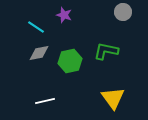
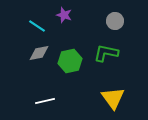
gray circle: moved 8 px left, 9 px down
cyan line: moved 1 px right, 1 px up
green L-shape: moved 2 px down
